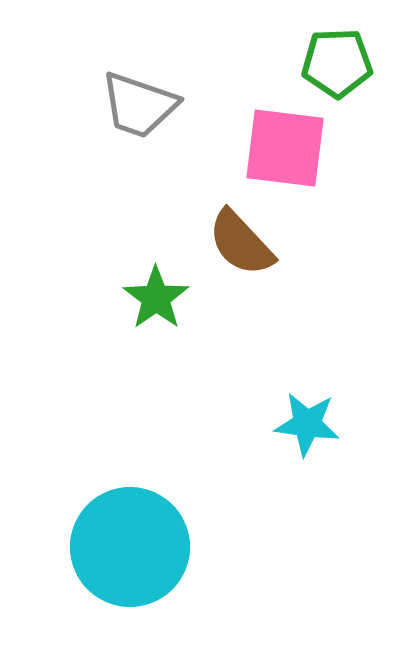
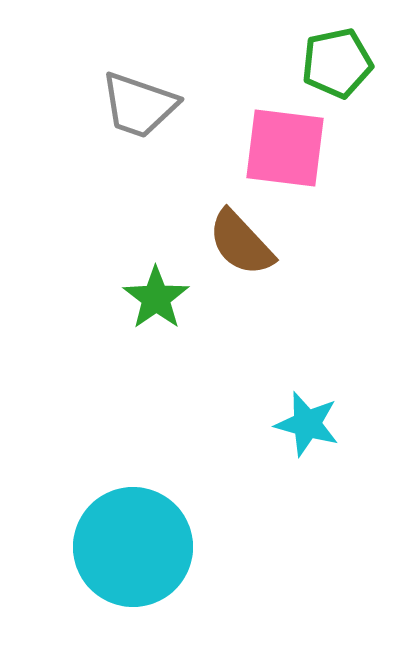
green pentagon: rotated 10 degrees counterclockwise
cyan star: rotated 8 degrees clockwise
cyan circle: moved 3 px right
